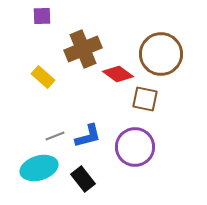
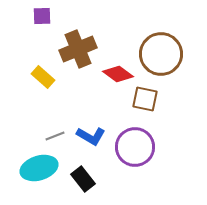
brown cross: moved 5 px left
blue L-shape: moved 3 px right; rotated 44 degrees clockwise
